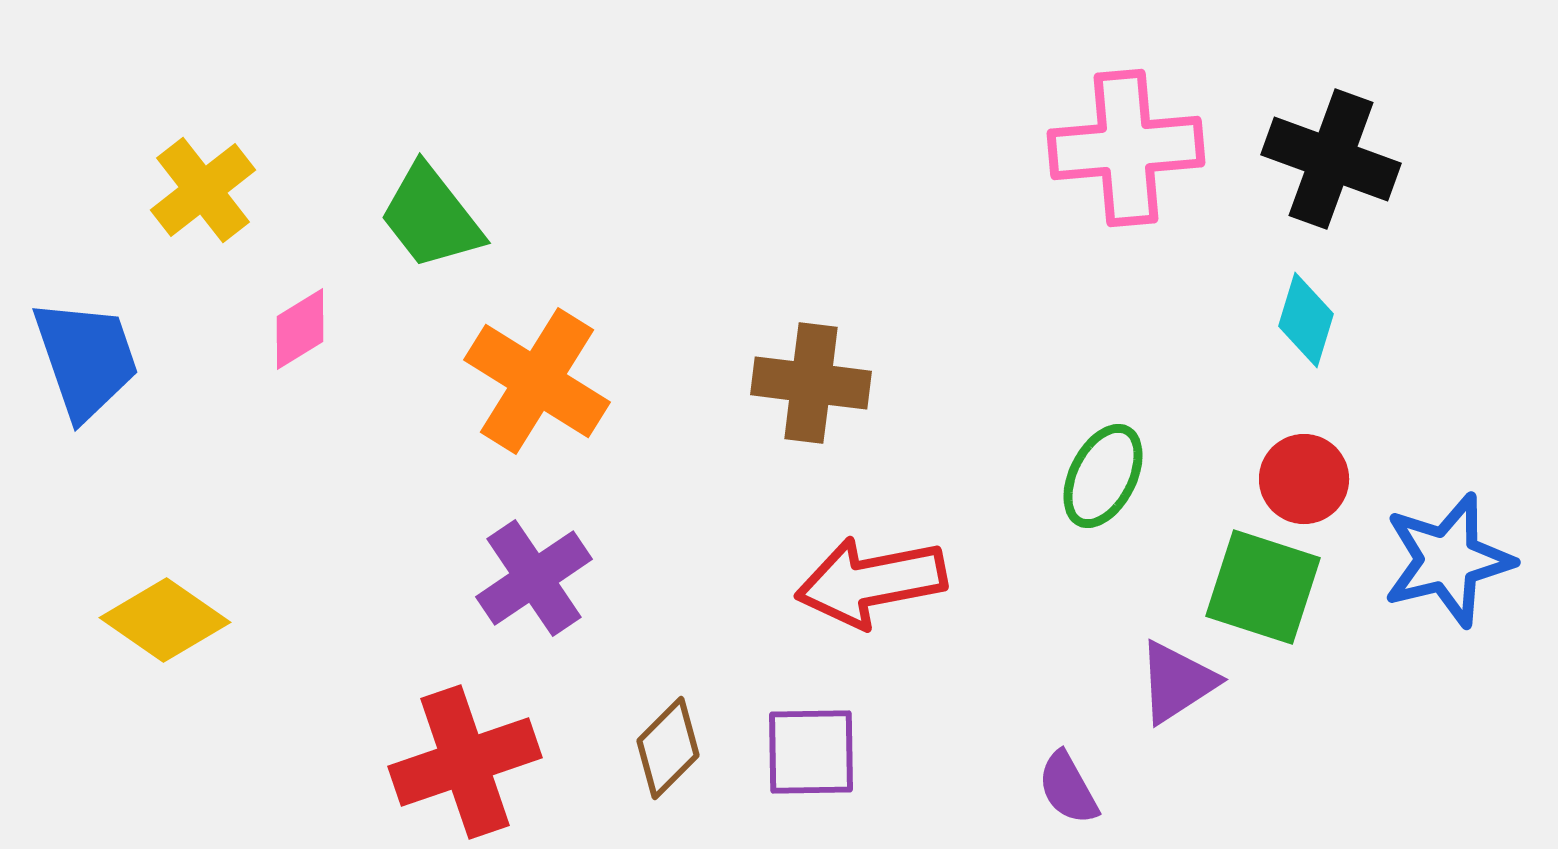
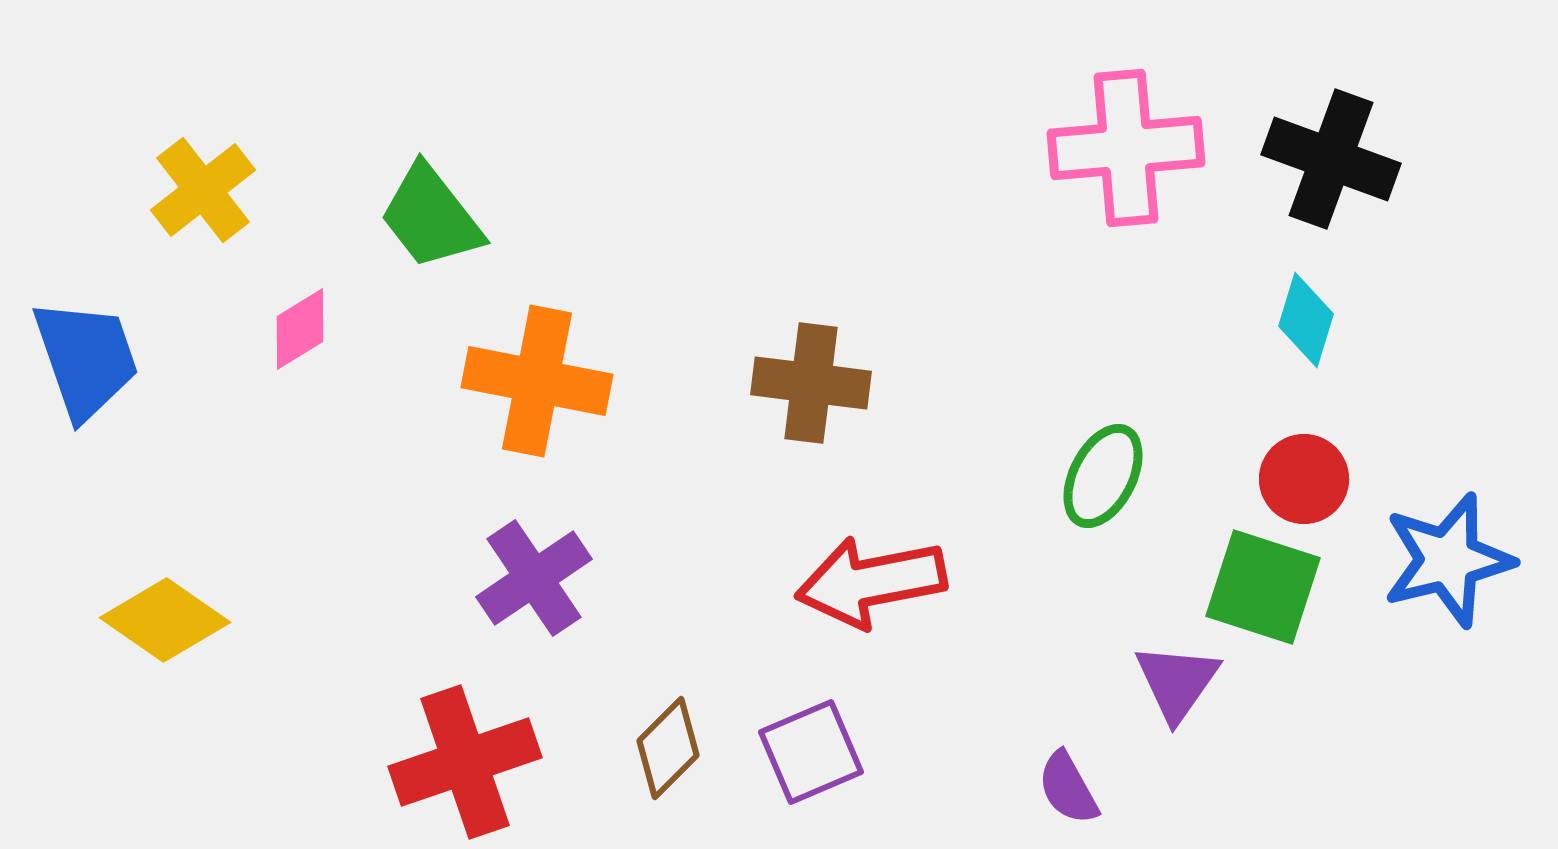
orange cross: rotated 21 degrees counterclockwise
purple triangle: rotated 22 degrees counterclockwise
purple square: rotated 22 degrees counterclockwise
